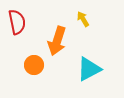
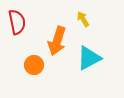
cyan triangle: moved 11 px up
